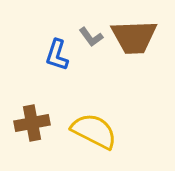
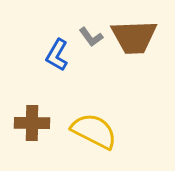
blue L-shape: rotated 12 degrees clockwise
brown cross: rotated 12 degrees clockwise
